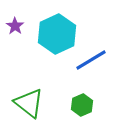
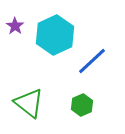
cyan hexagon: moved 2 px left, 1 px down
blue line: moved 1 px right, 1 px down; rotated 12 degrees counterclockwise
